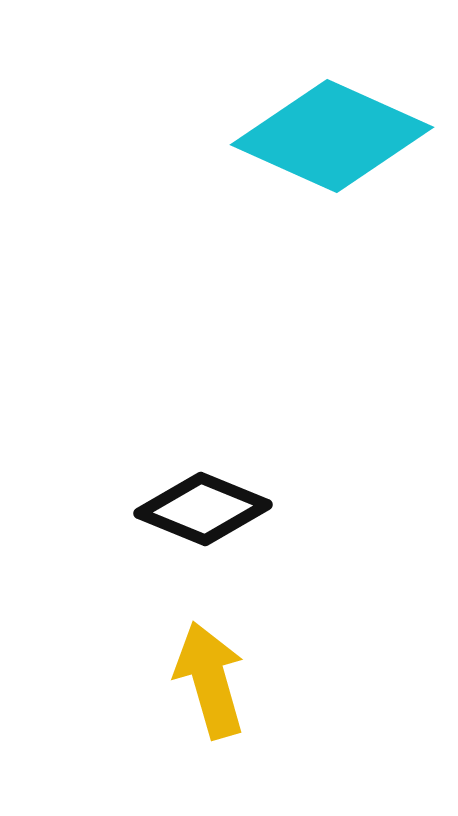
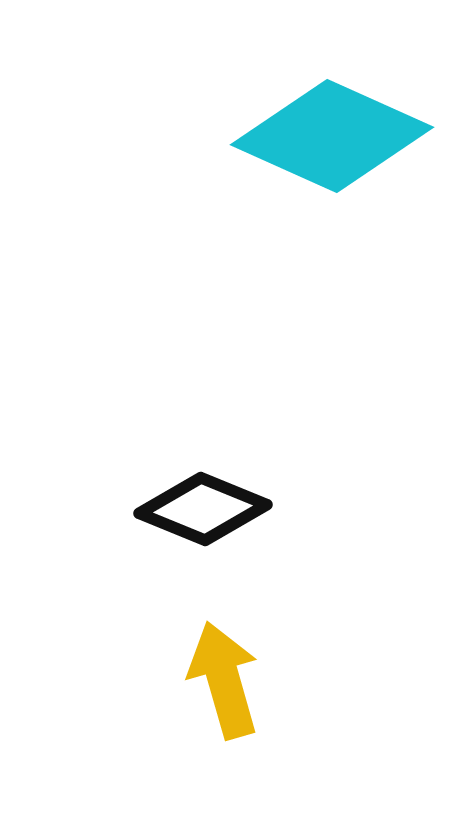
yellow arrow: moved 14 px right
